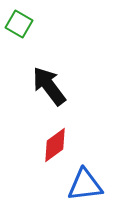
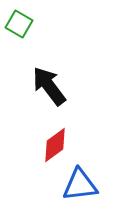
blue triangle: moved 5 px left
